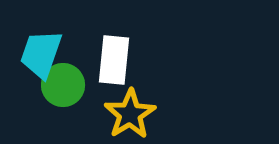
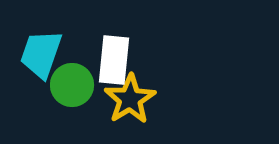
green circle: moved 9 px right
yellow star: moved 15 px up
